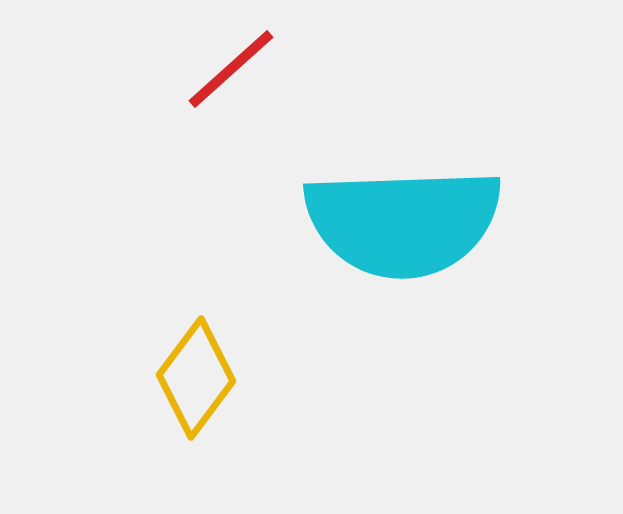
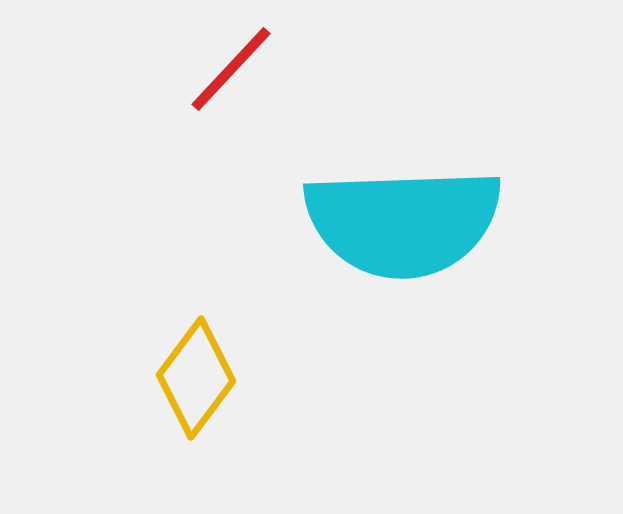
red line: rotated 5 degrees counterclockwise
